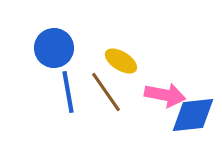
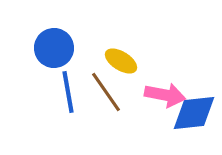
blue diamond: moved 1 px right, 2 px up
